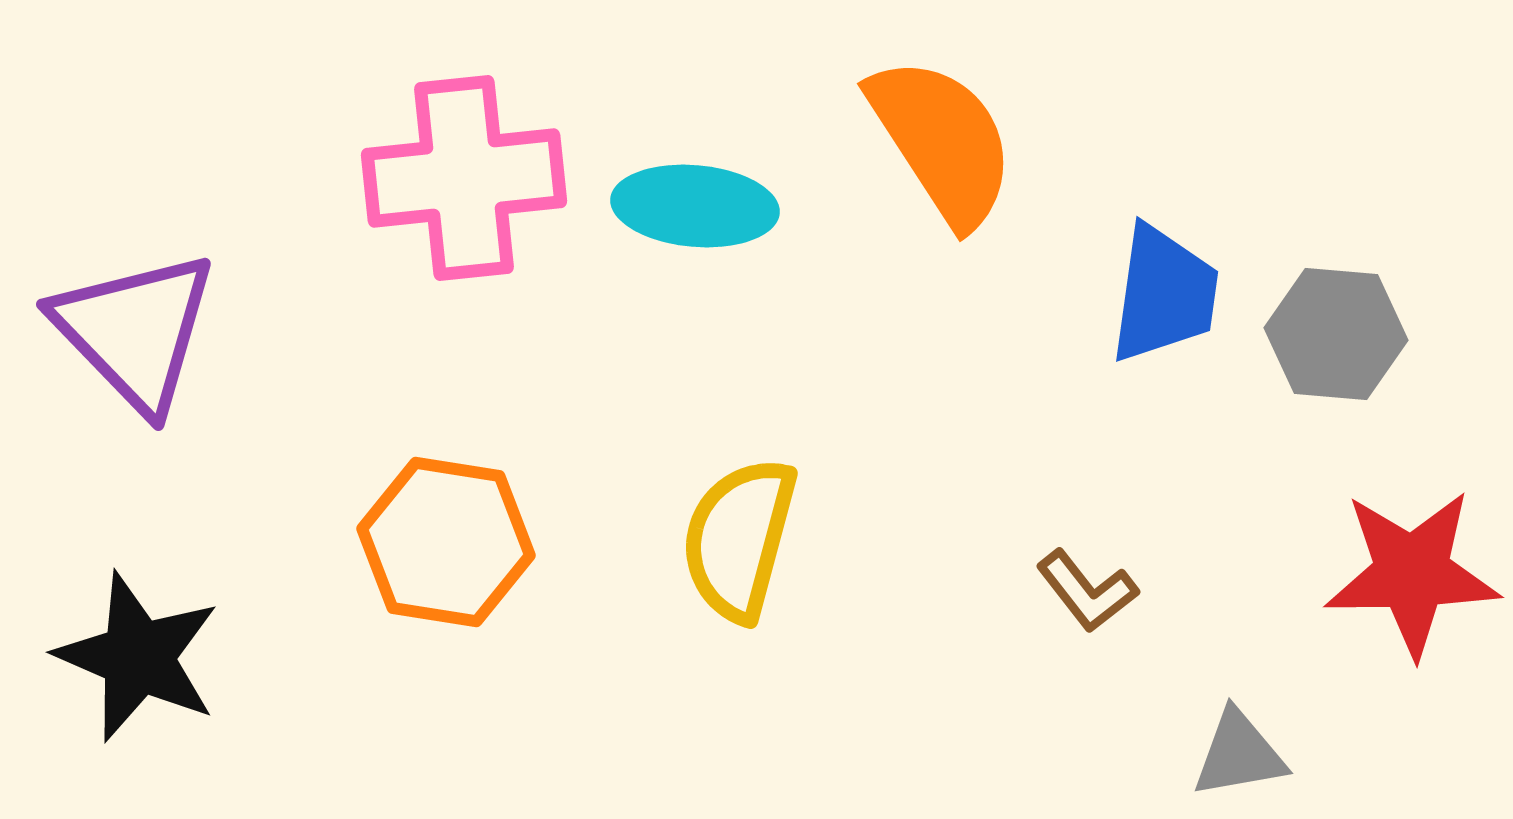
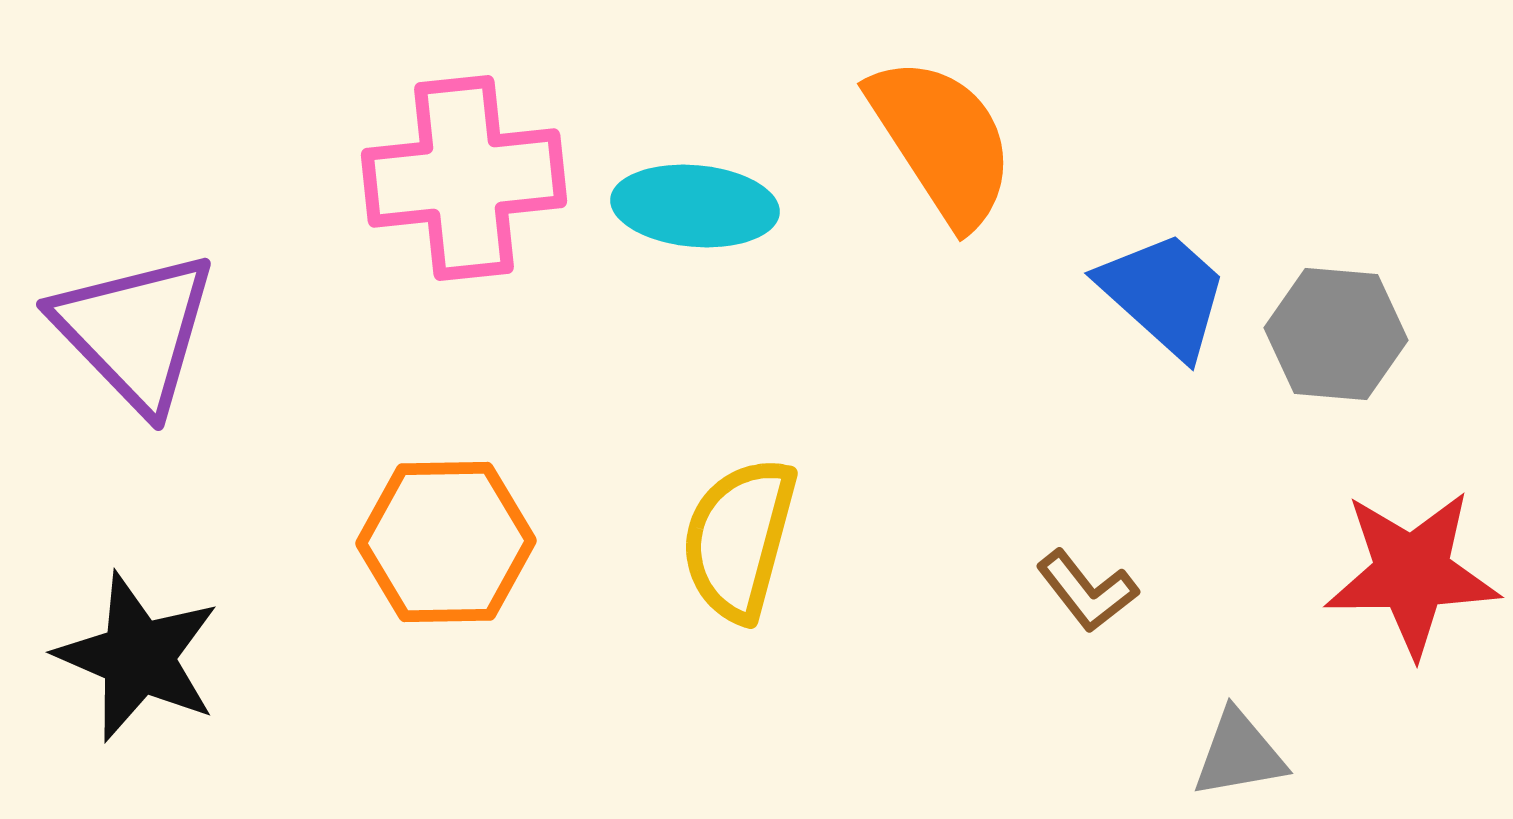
blue trapezoid: rotated 56 degrees counterclockwise
orange hexagon: rotated 10 degrees counterclockwise
